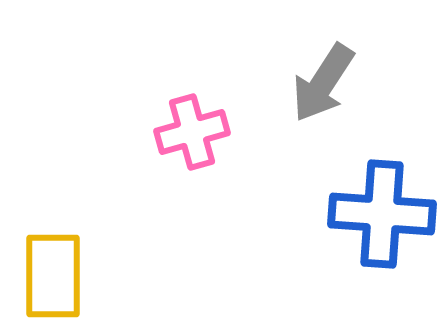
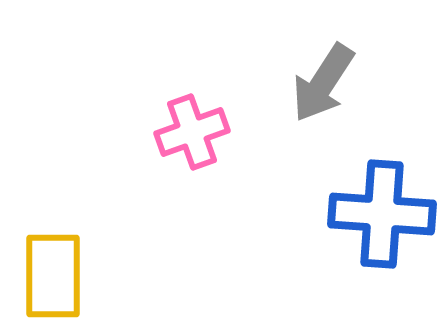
pink cross: rotated 4 degrees counterclockwise
